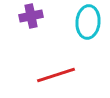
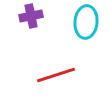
cyan ellipse: moved 2 px left
